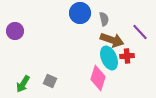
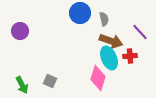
purple circle: moved 5 px right
brown arrow: moved 1 px left, 1 px down
red cross: moved 3 px right
green arrow: moved 1 px left, 1 px down; rotated 60 degrees counterclockwise
